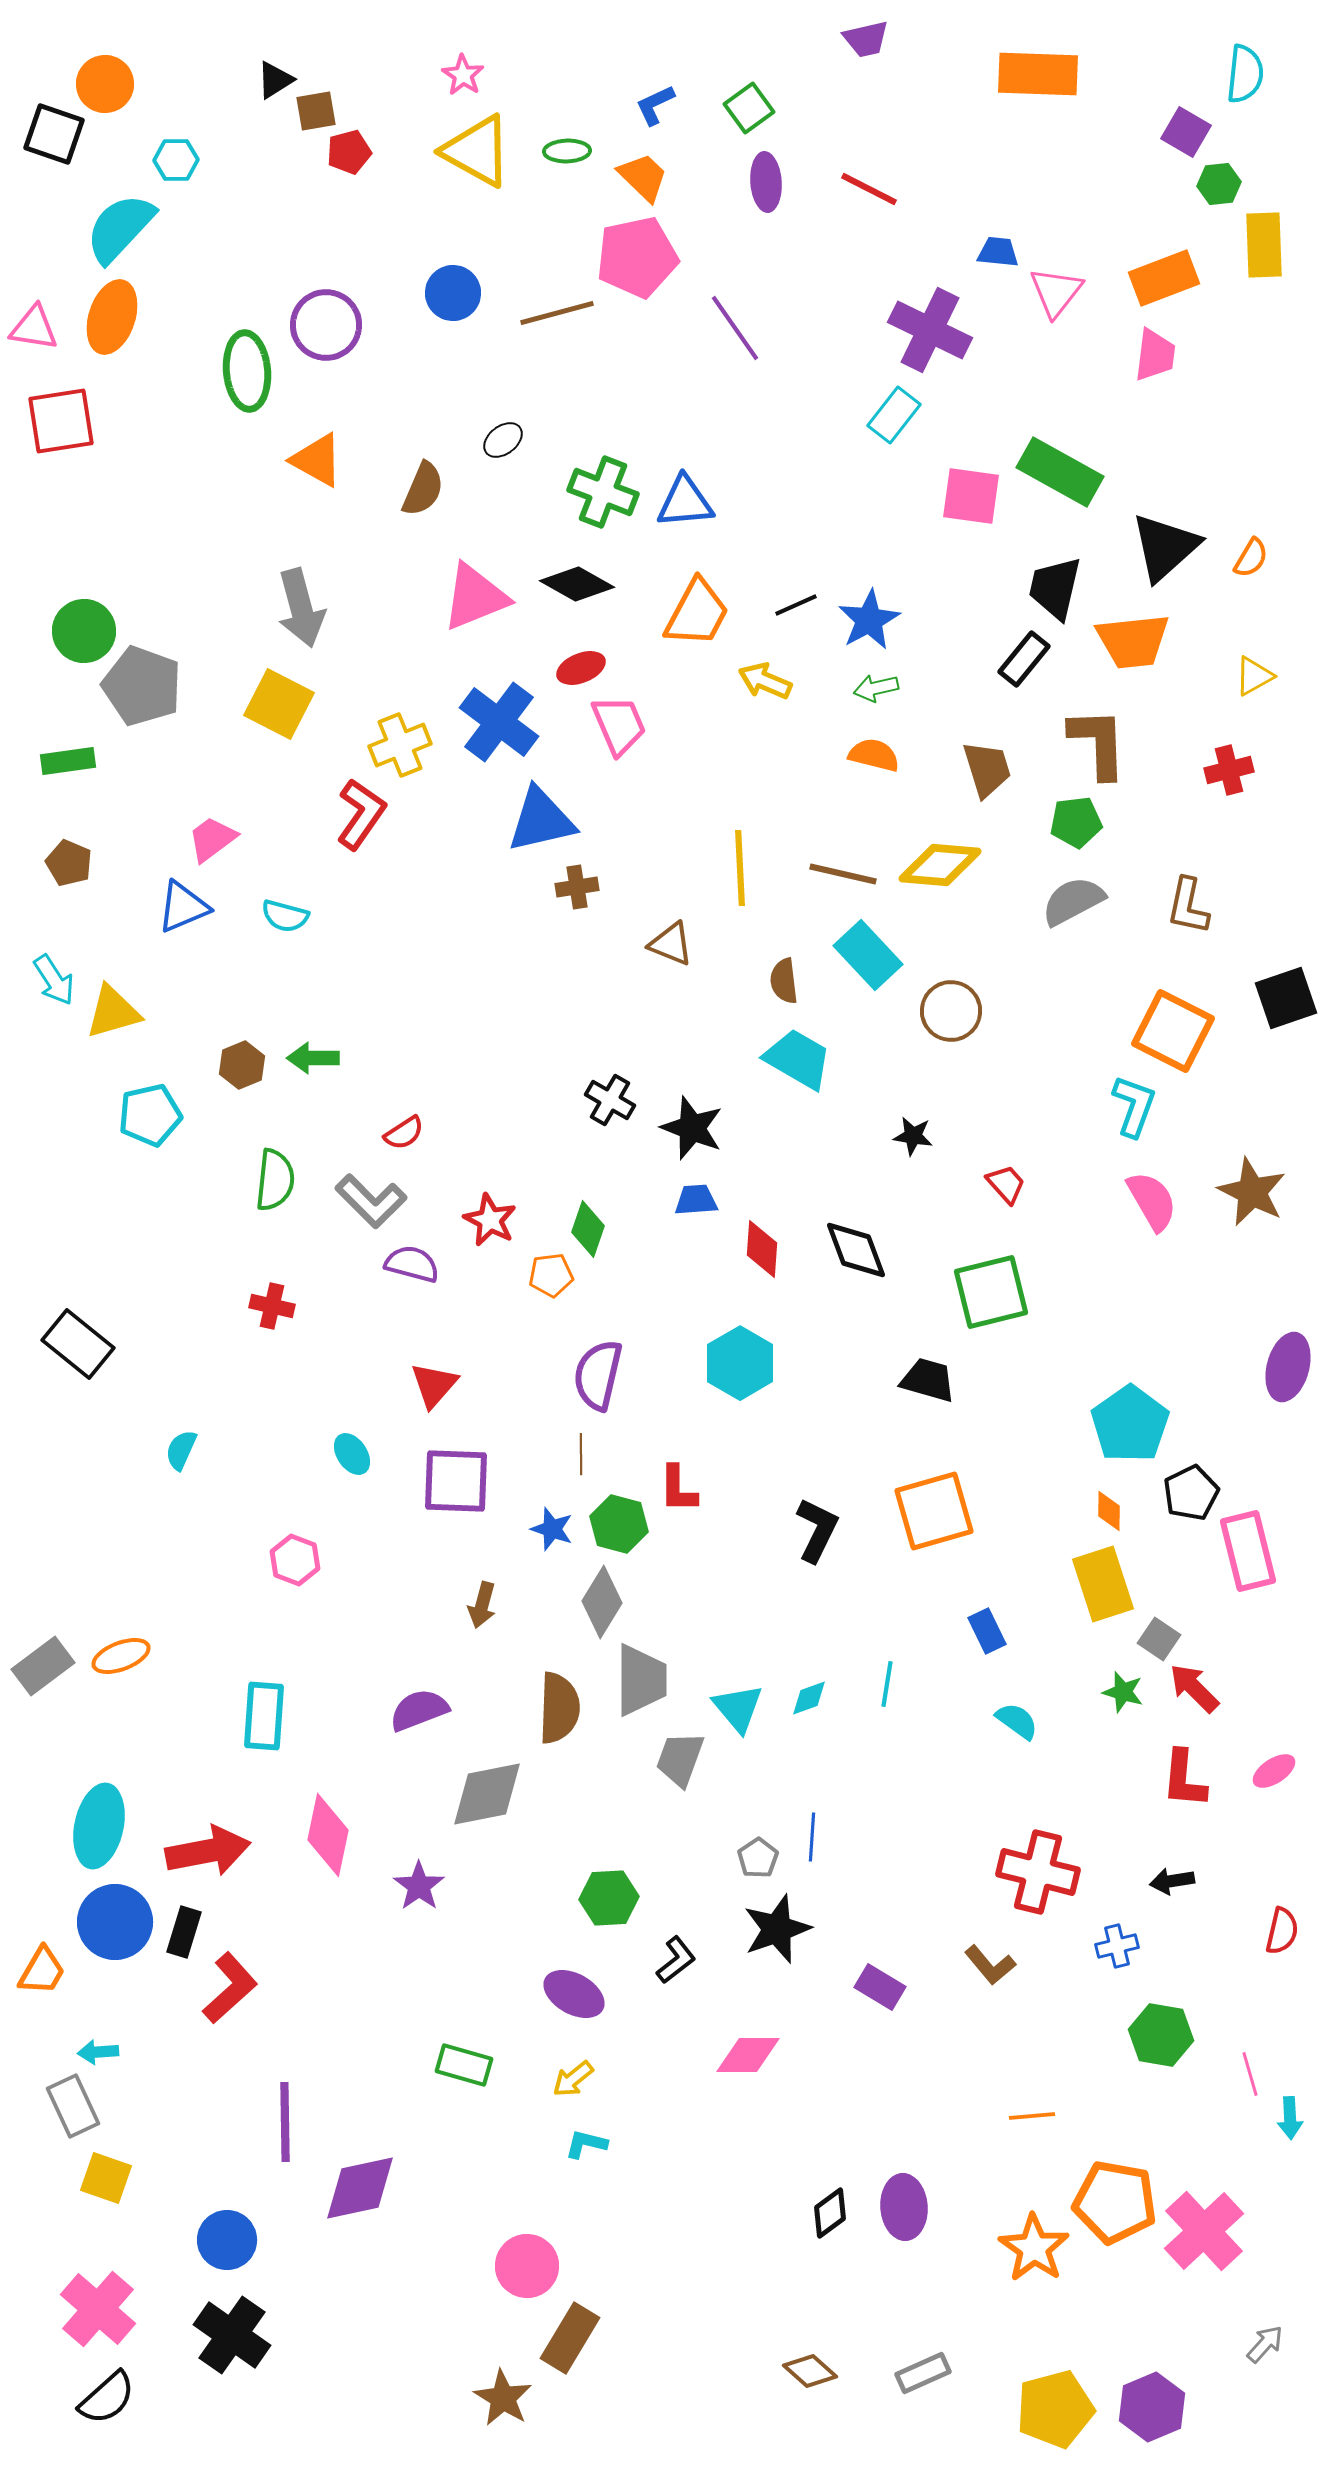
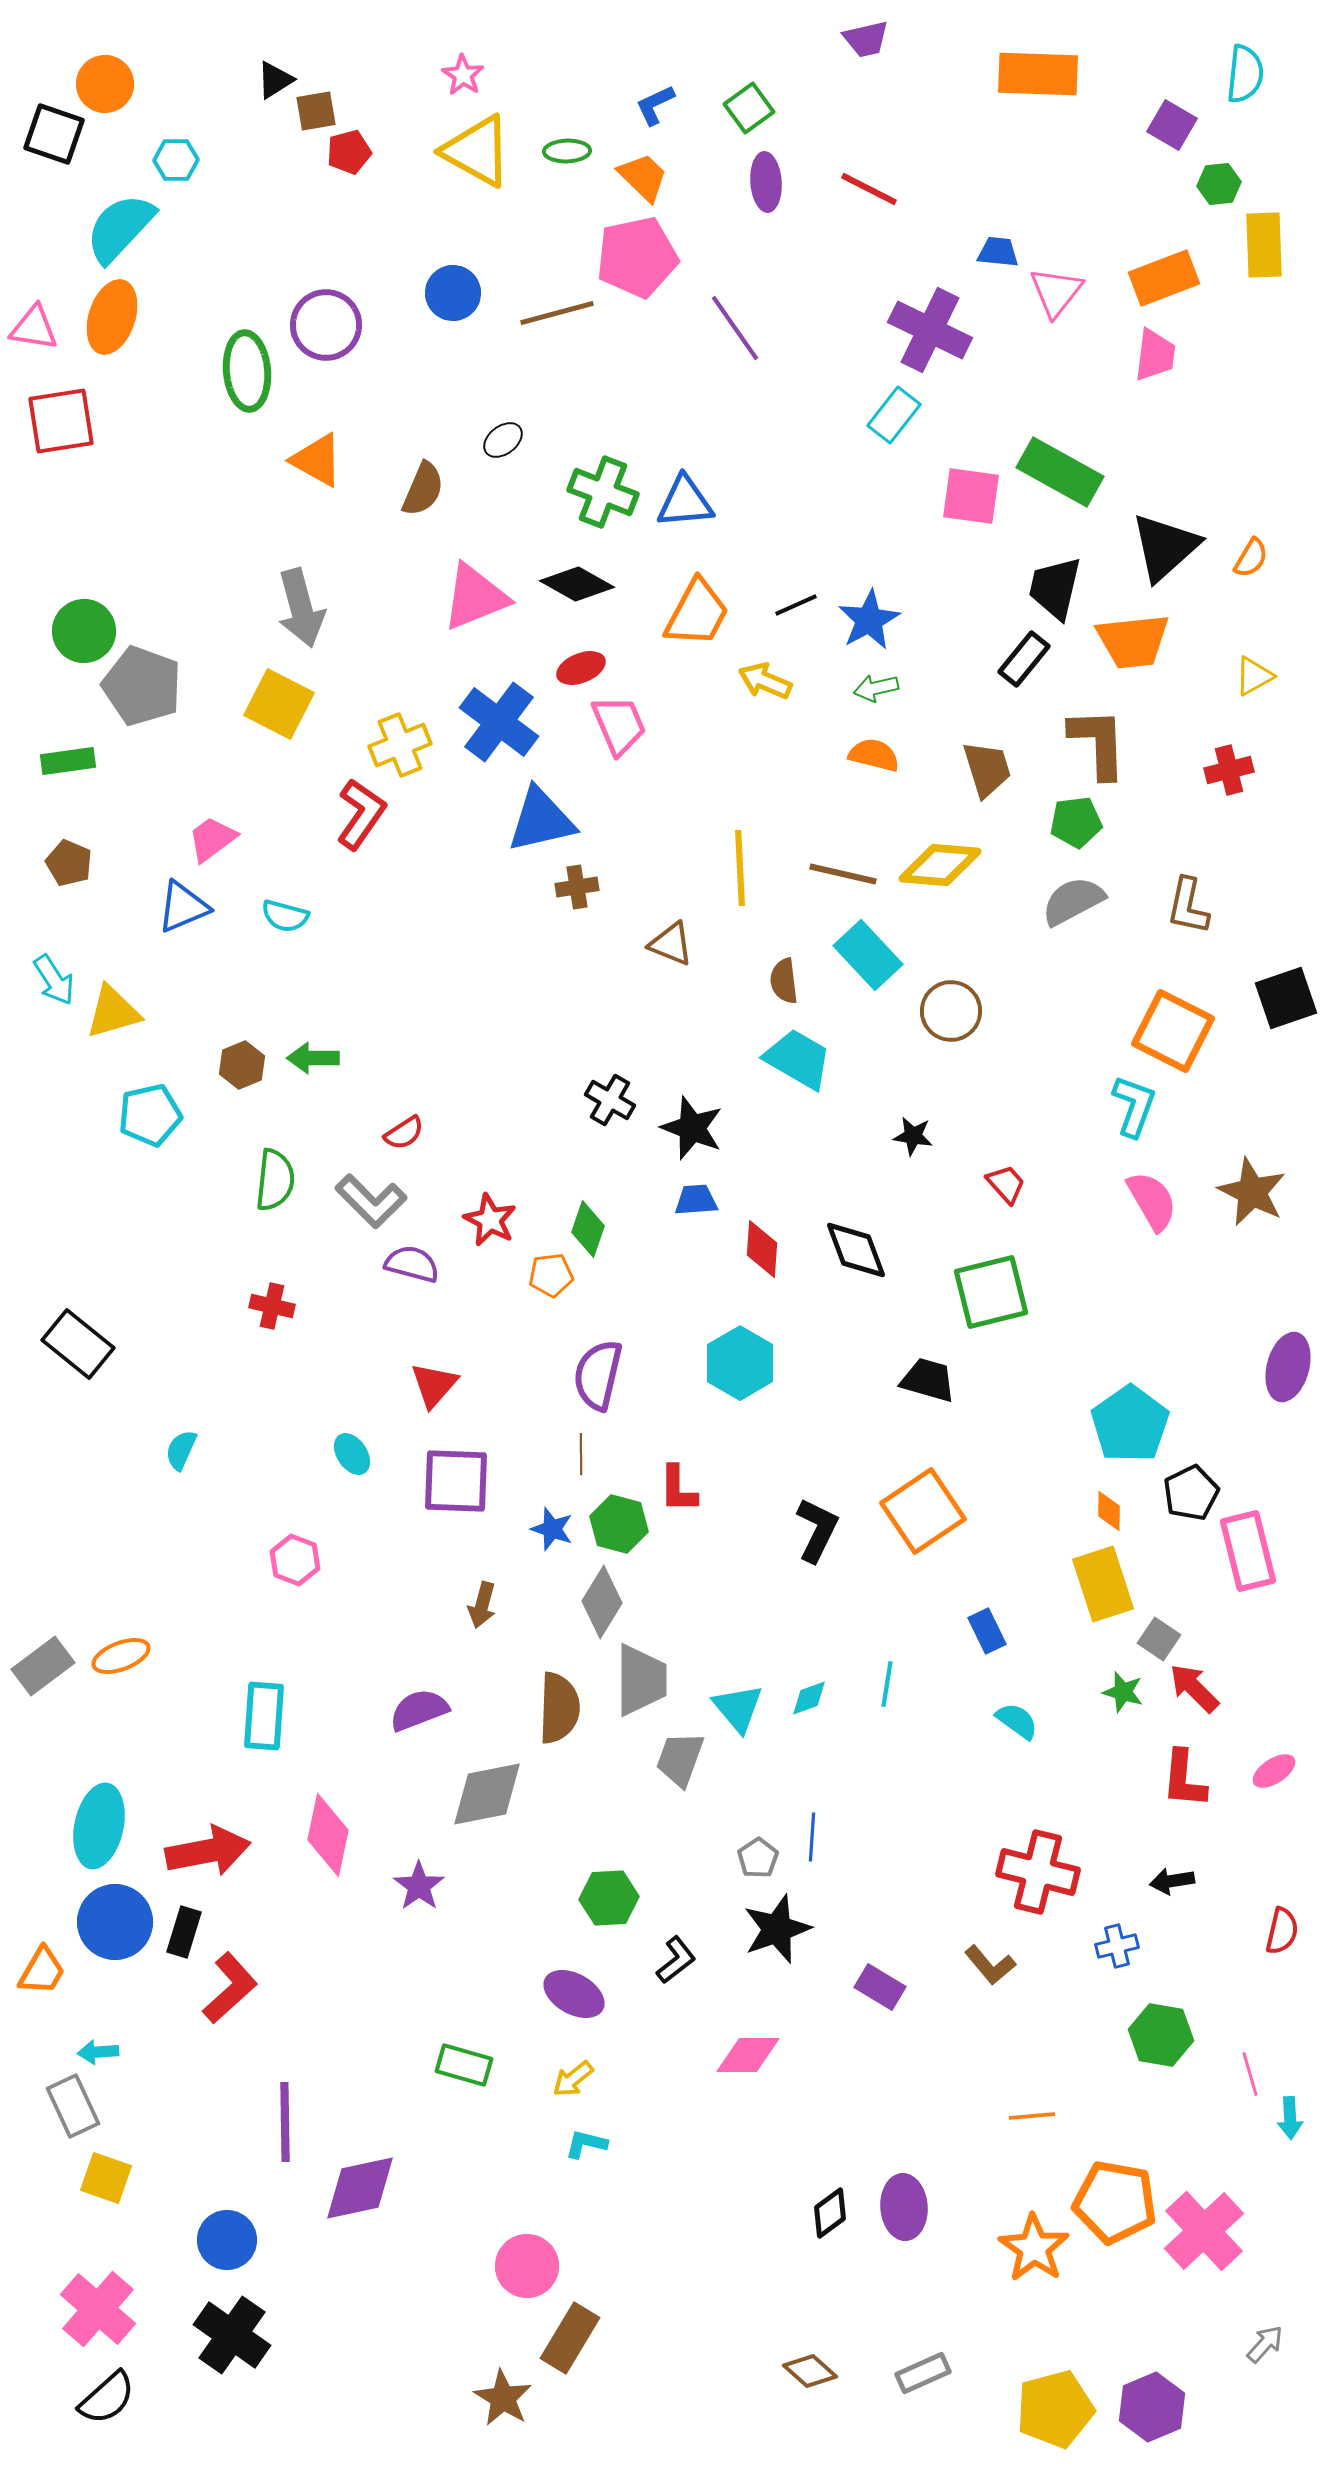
purple square at (1186, 132): moved 14 px left, 7 px up
orange square at (934, 1511): moved 11 px left; rotated 18 degrees counterclockwise
